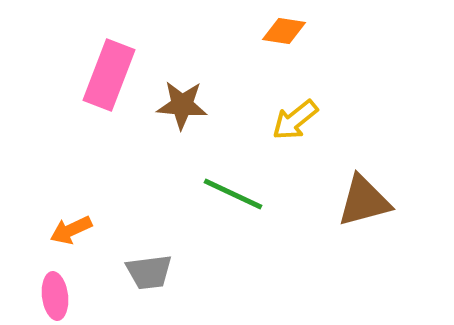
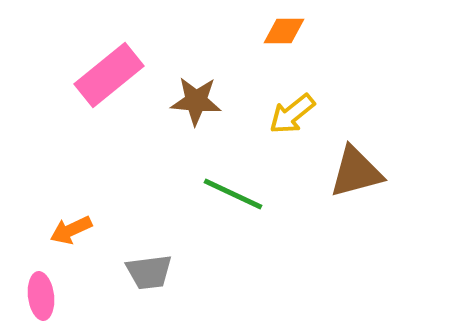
orange diamond: rotated 9 degrees counterclockwise
pink rectangle: rotated 30 degrees clockwise
brown star: moved 14 px right, 4 px up
yellow arrow: moved 3 px left, 6 px up
brown triangle: moved 8 px left, 29 px up
pink ellipse: moved 14 px left
